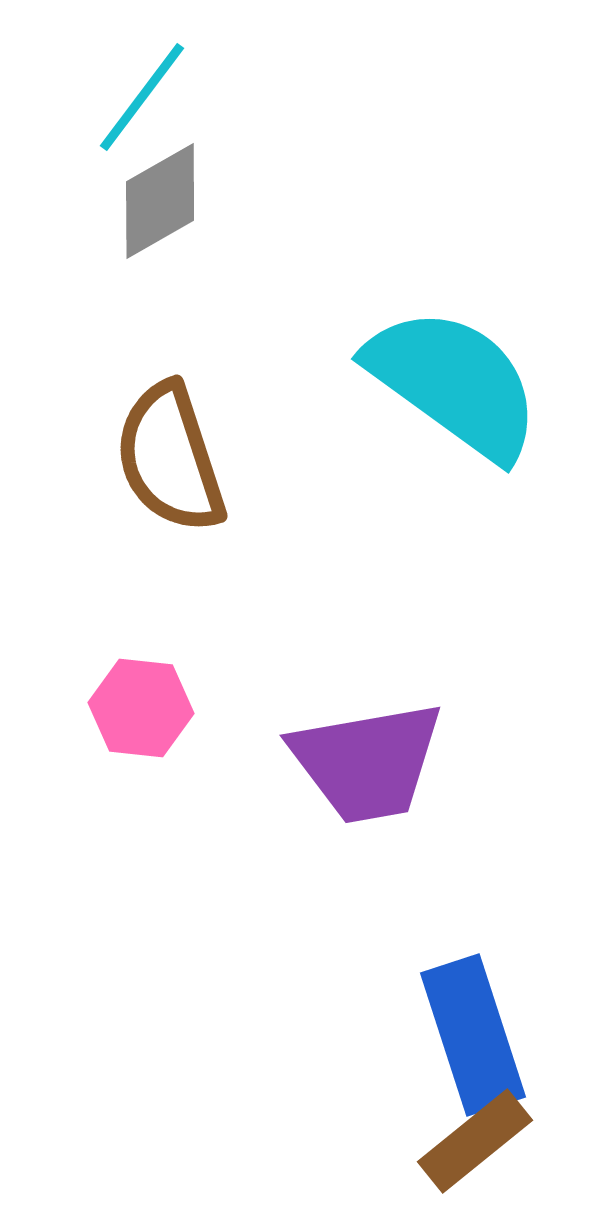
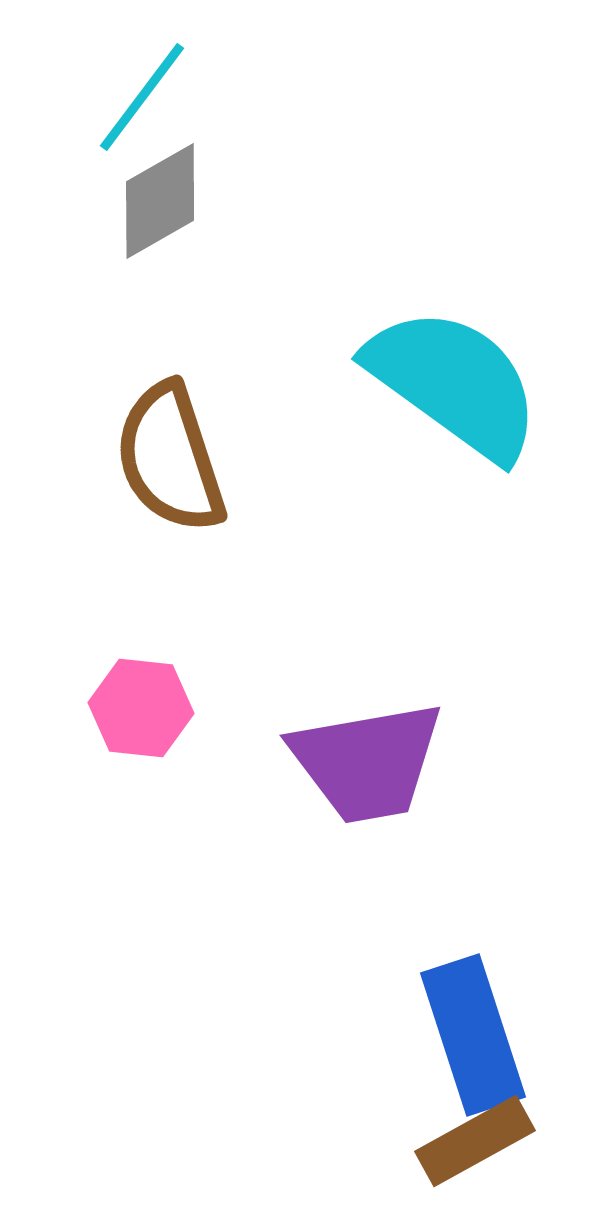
brown rectangle: rotated 10 degrees clockwise
